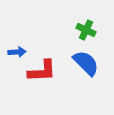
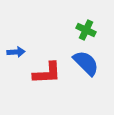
blue arrow: moved 1 px left
red L-shape: moved 5 px right, 2 px down
